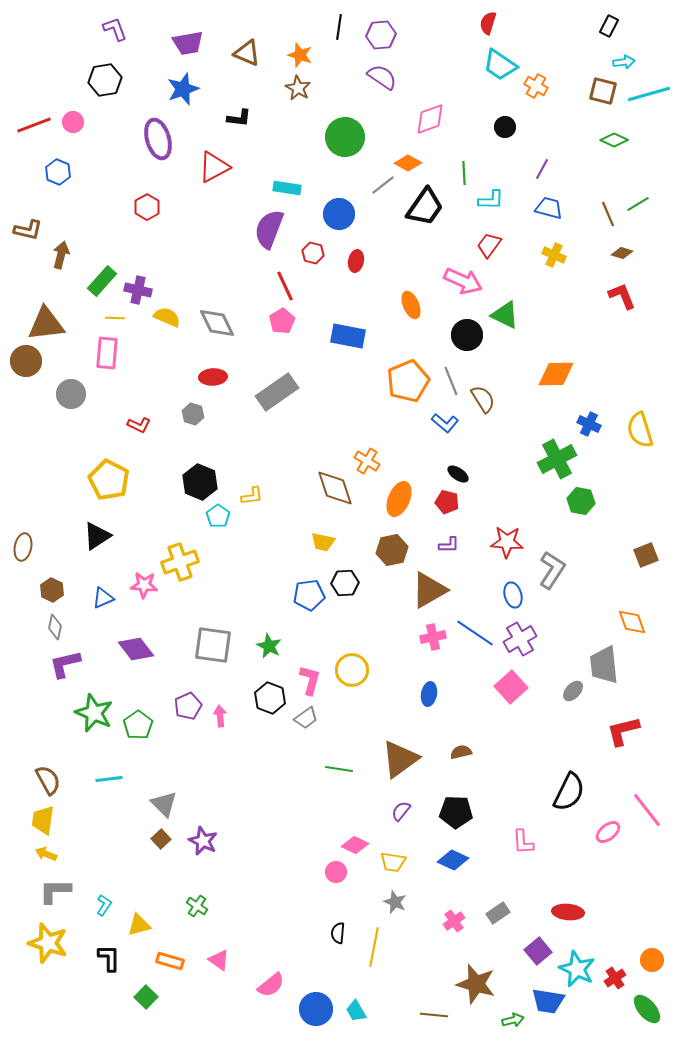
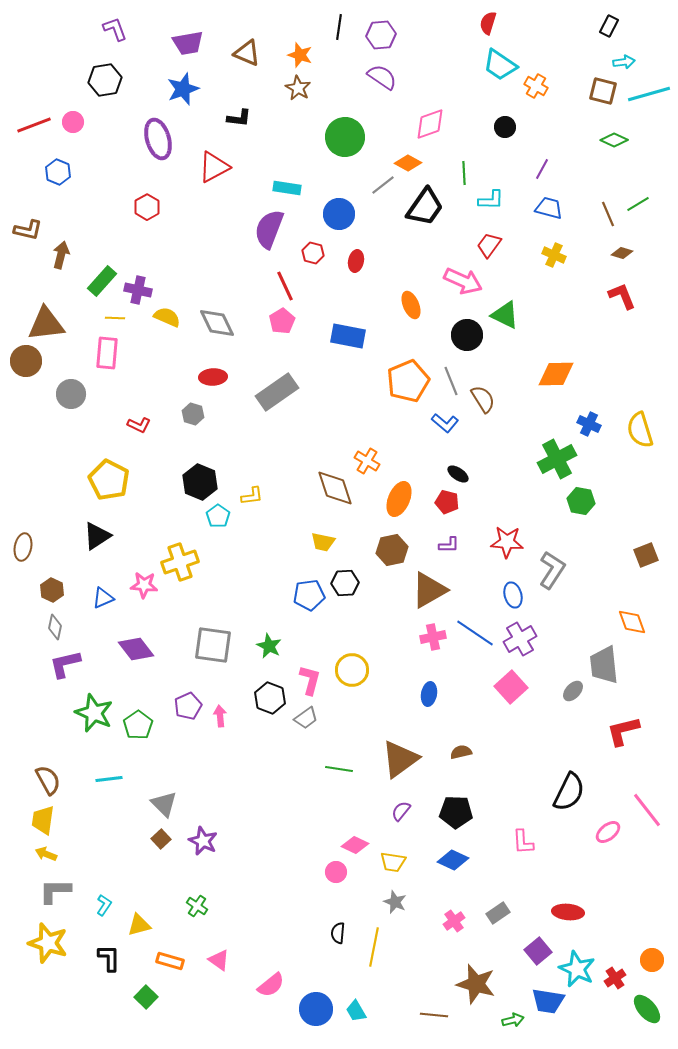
pink diamond at (430, 119): moved 5 px down
